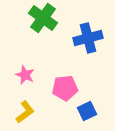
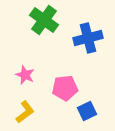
green cross: moved 1 px right, 2 px down
